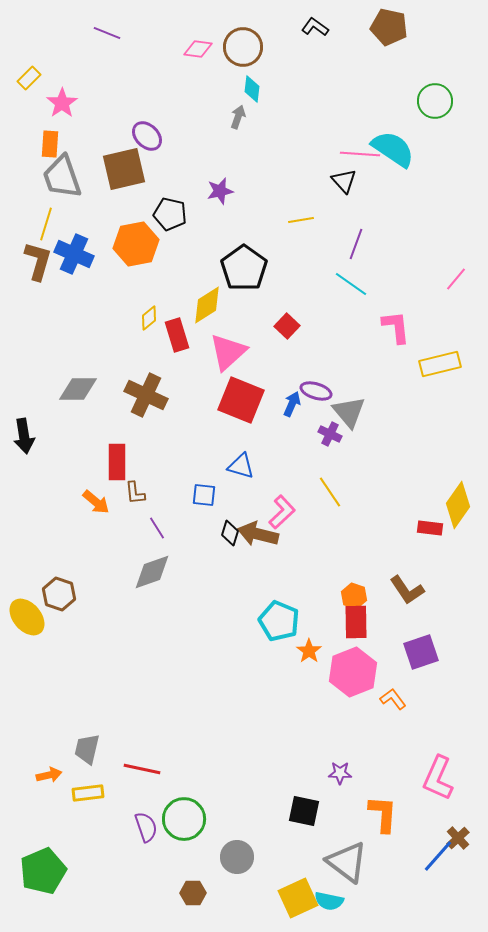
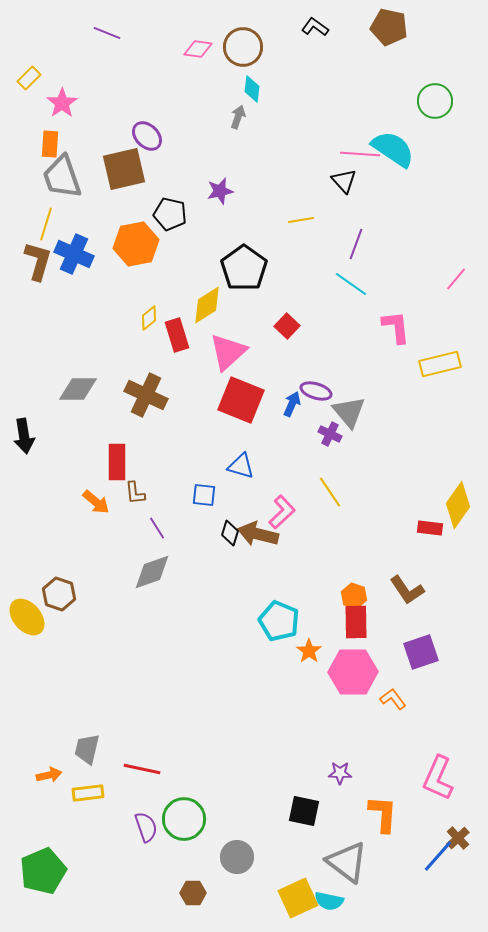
pink hexagon at (353, 672): rotated 21 degrees clockwise
